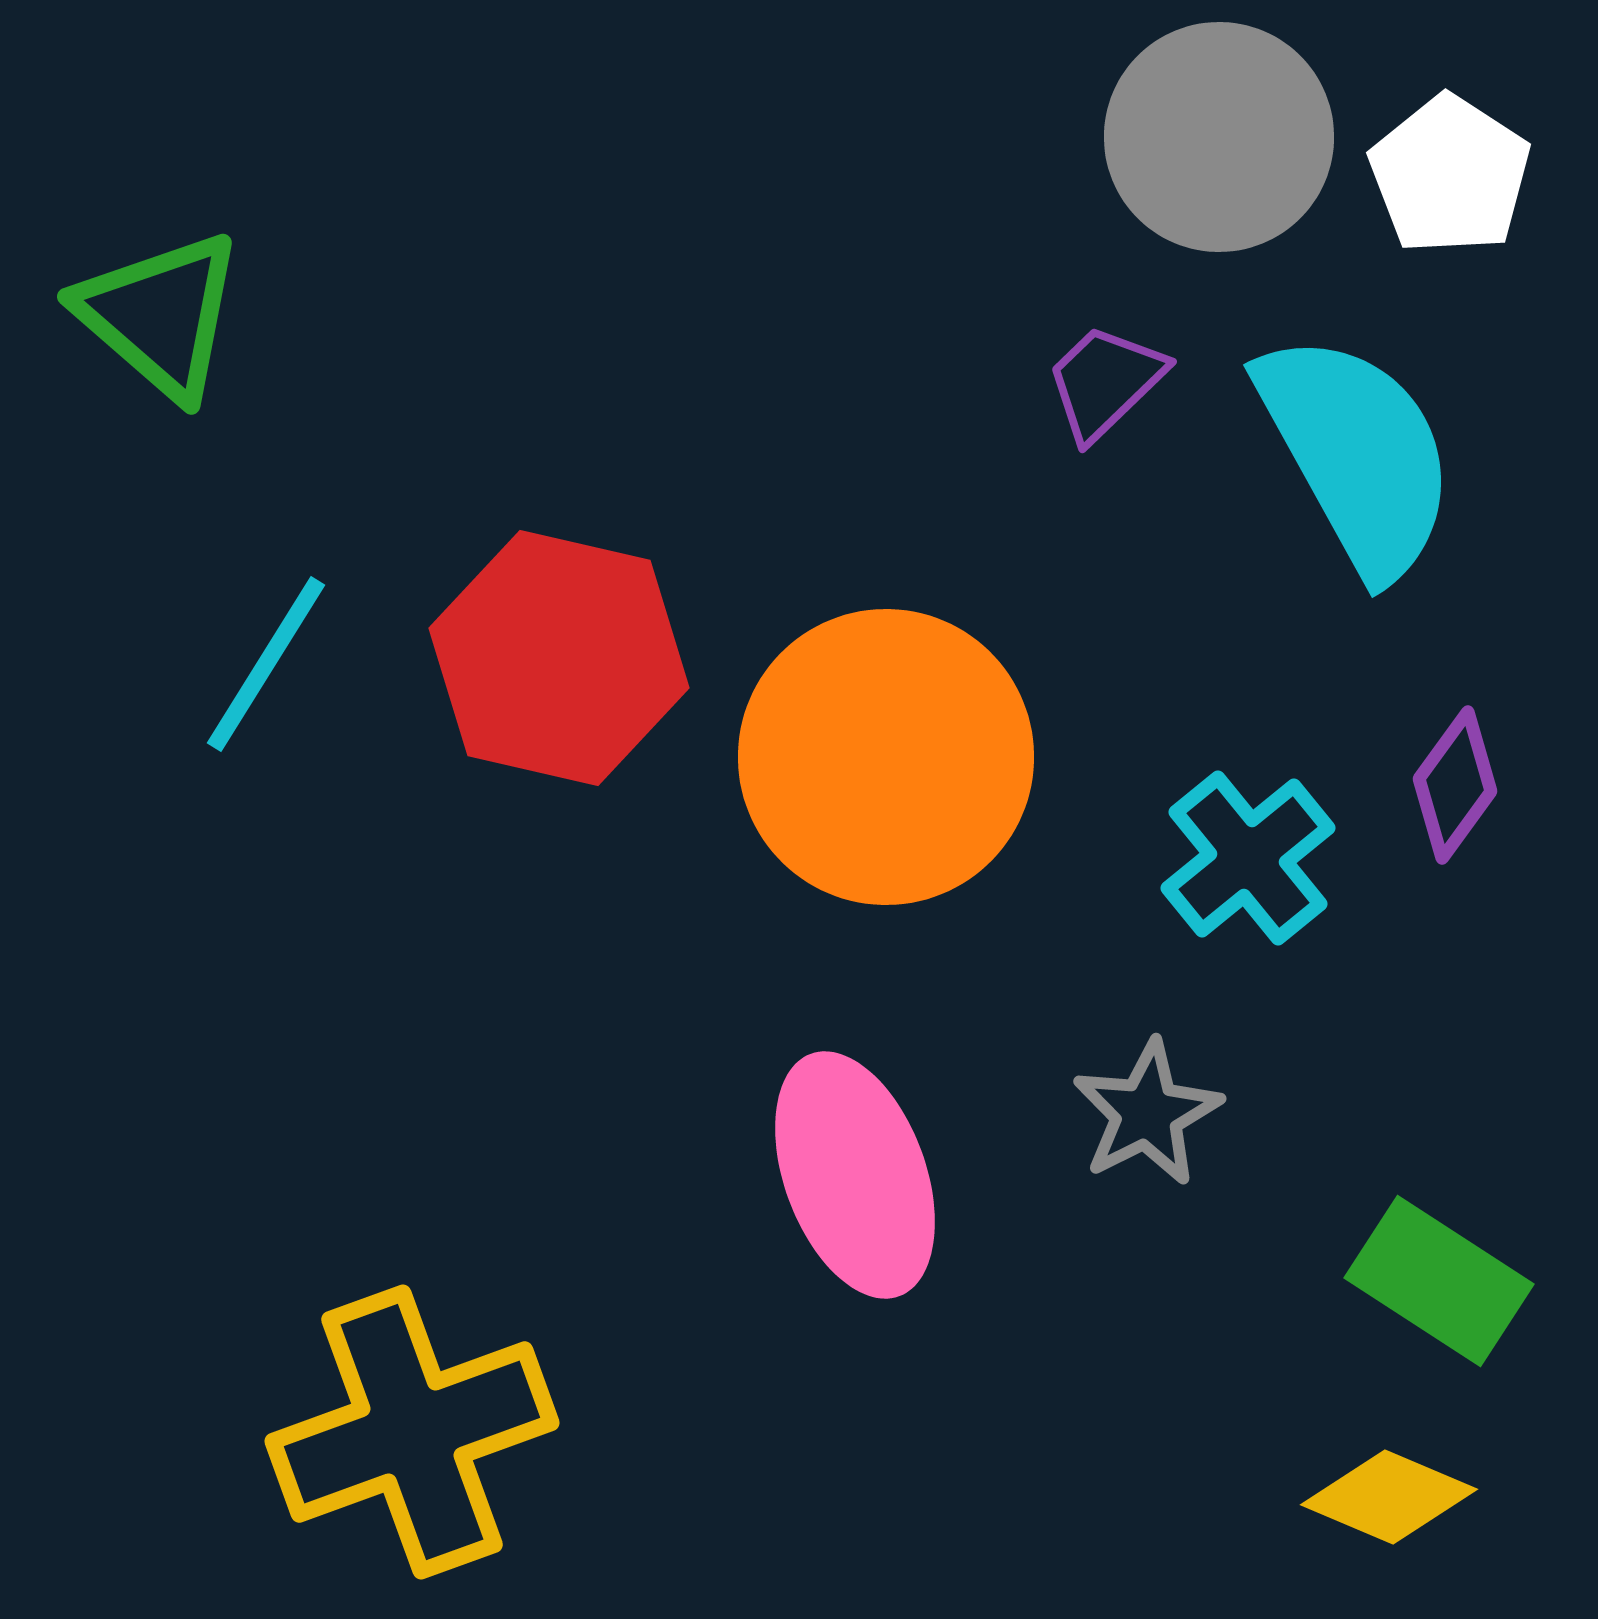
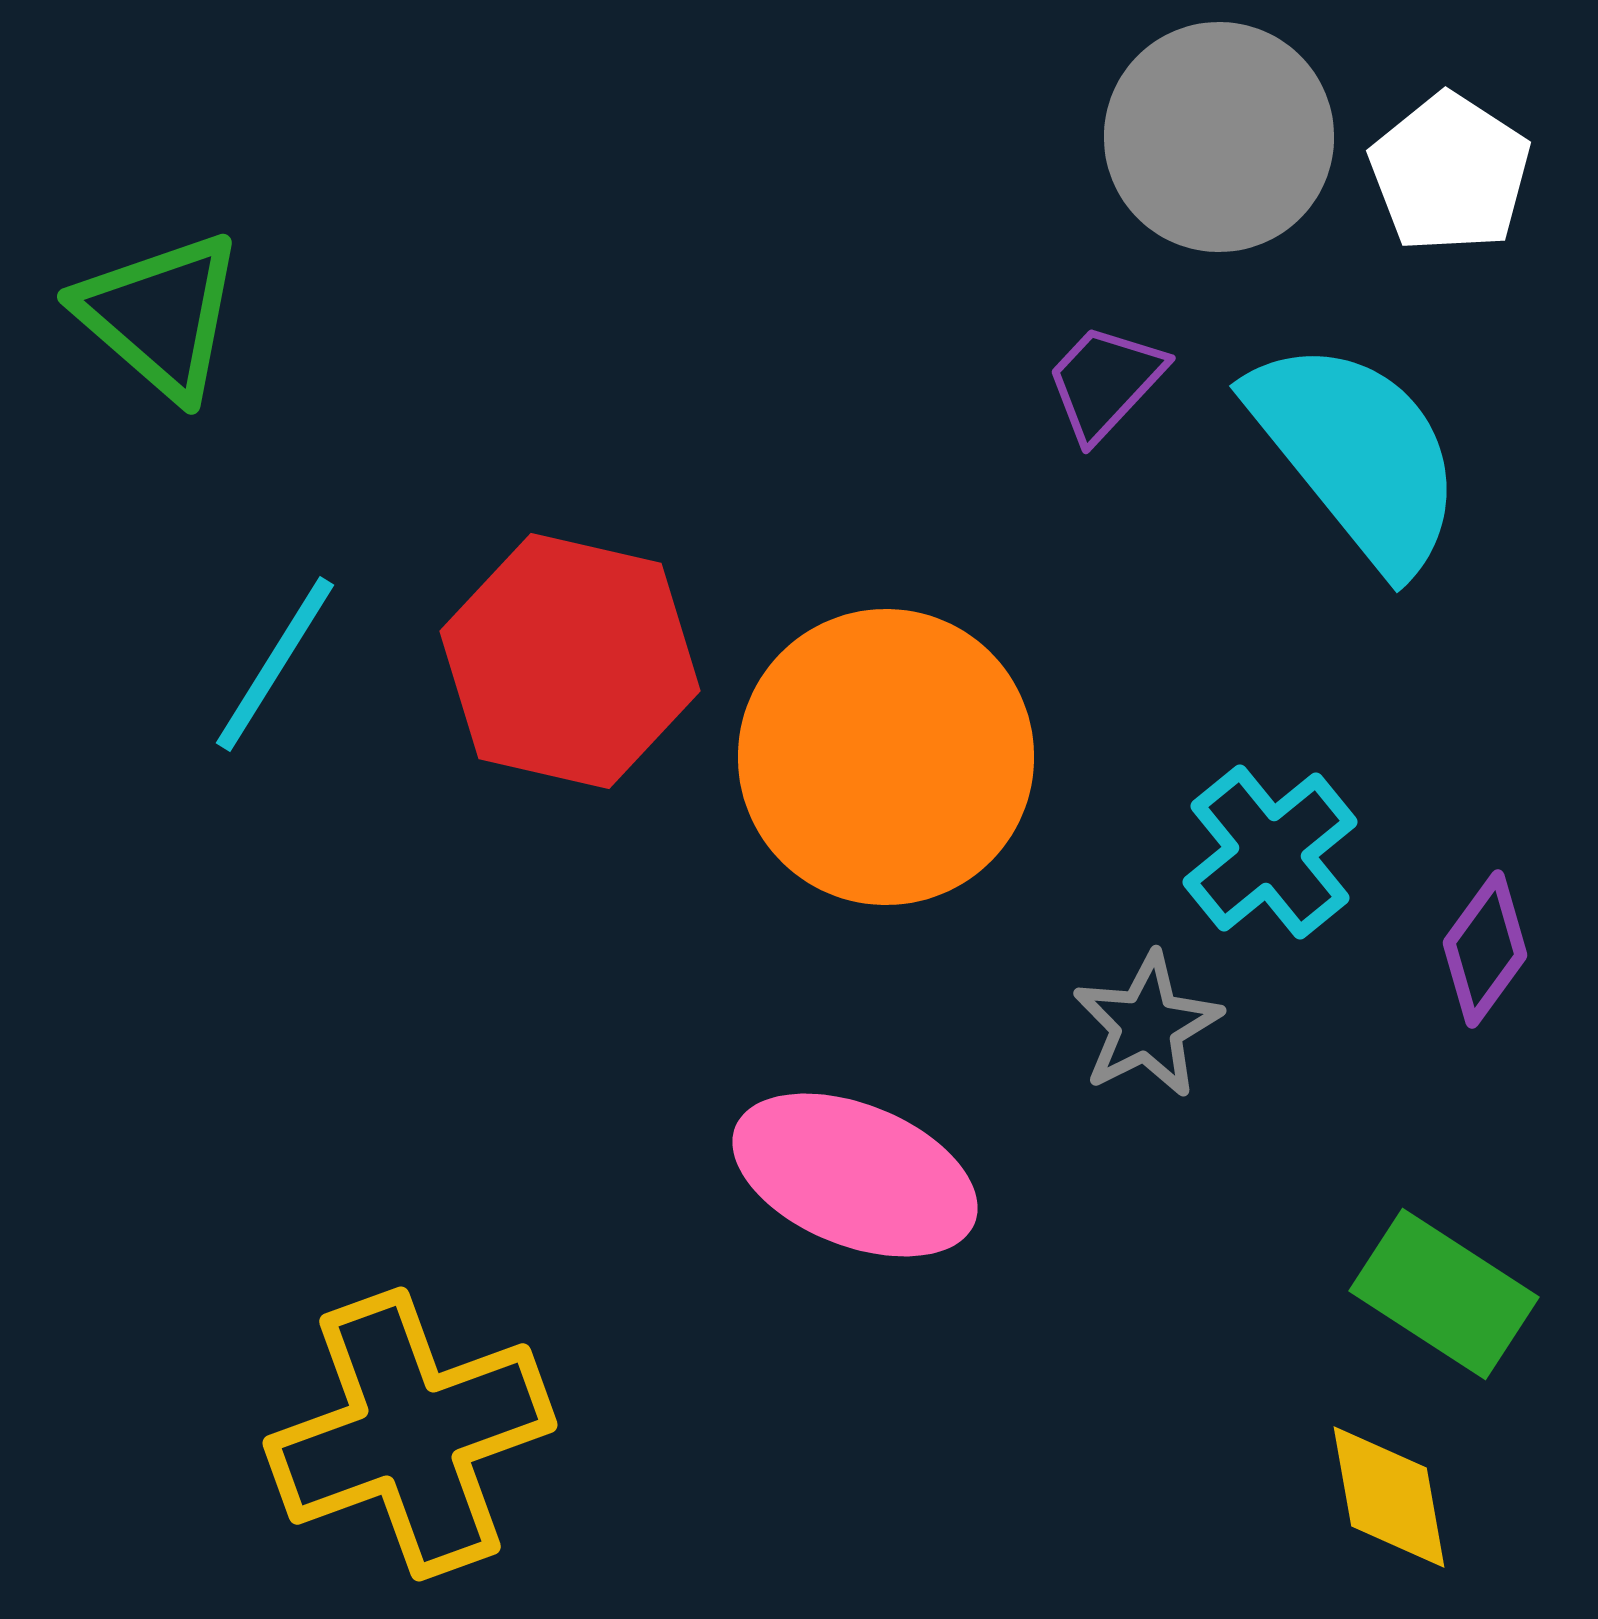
white pentagon: moved 2 px up
purple trapezoid: rotated 3 degrees counterclockwise
cyan semicircle: rotated 10 degrees counterclockwise
red hexagon: moved 11 px right, 3 px down
cyan line: moved 9 px right
purple diamond: moved 30 px right, 164 px down
cyan cross: moved 22 px right, 6 px up
gray star: moved 88 px up
pink ellipse: rotated 48 degrees counterclockwise
green rectangle: moved 5 px right, 13 px down
yellow cross: moved 2 px left, 2 px down
yellow diamond: rotated 57 degrees clockwise
